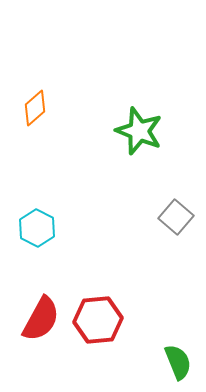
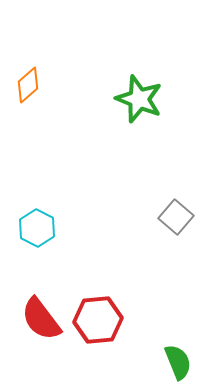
orange diamond: moved 7 px left, 23 px up
green star: moved 32 px up
red semicircle: rotated 114 degrees clockwise
